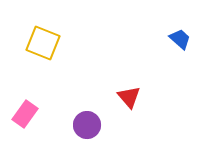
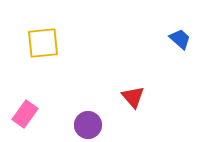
yellow square: rotated 28 degrees counterclockwise
red triangle: moved 4 px right
purple circle: moved 1 px right
